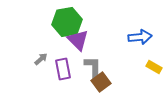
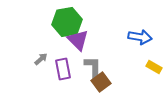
blue arrow: rotated 15 degrees clockwise
